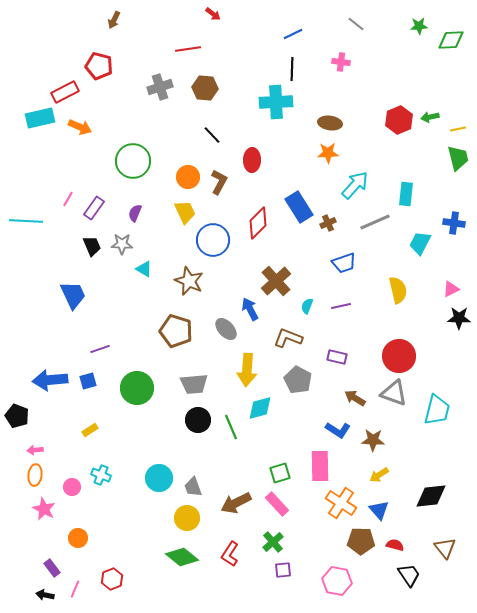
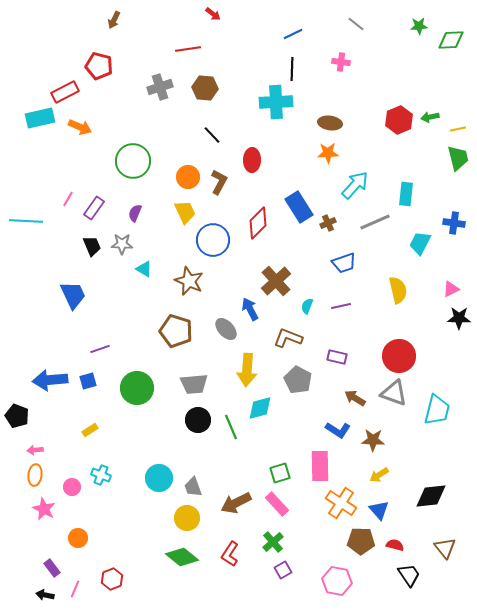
purple square at (283, 570): rotated 24 degrees counterclockwise
